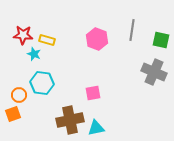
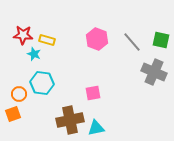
gray line: moved 12 px down; rotated 50 degrees counterclockwise
orange circle: moved 1 px up
